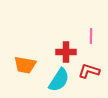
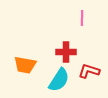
pink line: moved 9 px left, 18 px up
